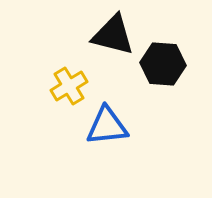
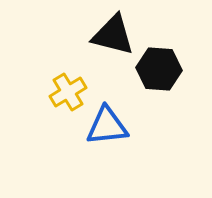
black hexagon: moved 4 px left, 5 px down
yellow cross: moved 1 px left, 6 px down
